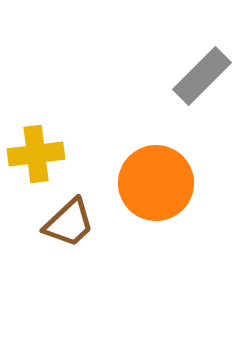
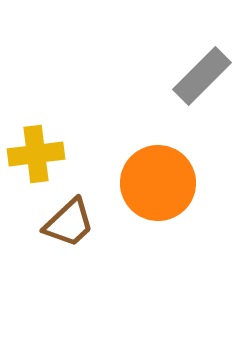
orange circle: moved 2 px right
